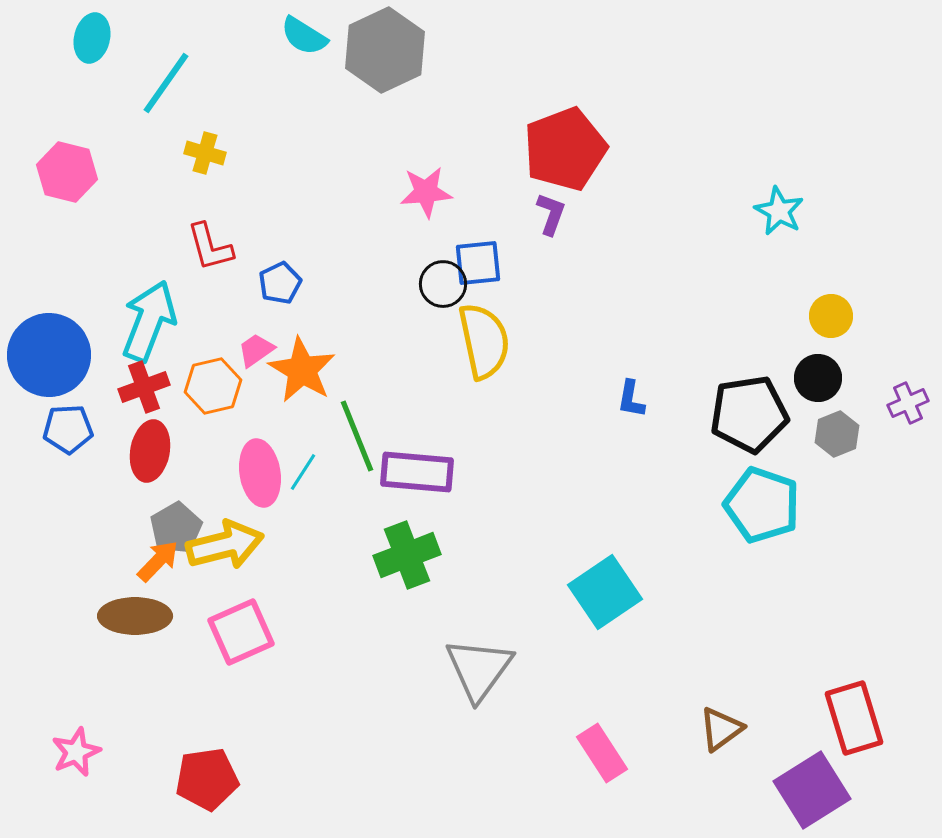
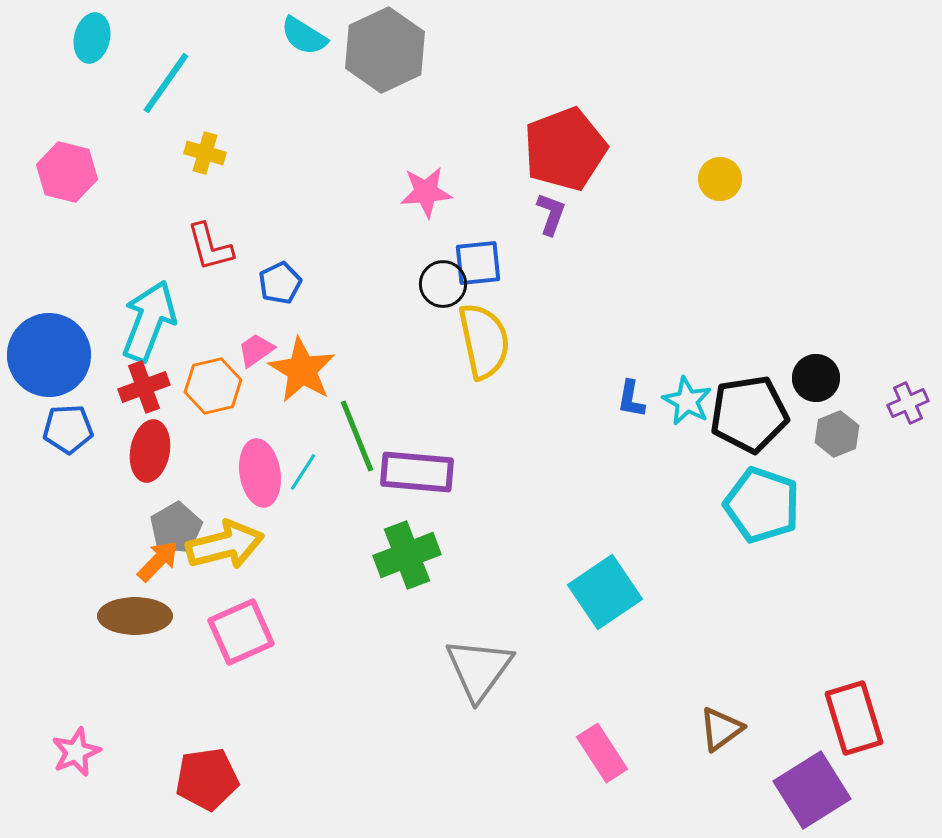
cyan star at (779, 211): moved 92 px left, 190 px down
yellow circle at (831, 316): moved 111 px left, 137 px up
black circle at (818, 378): moved 2 px left
